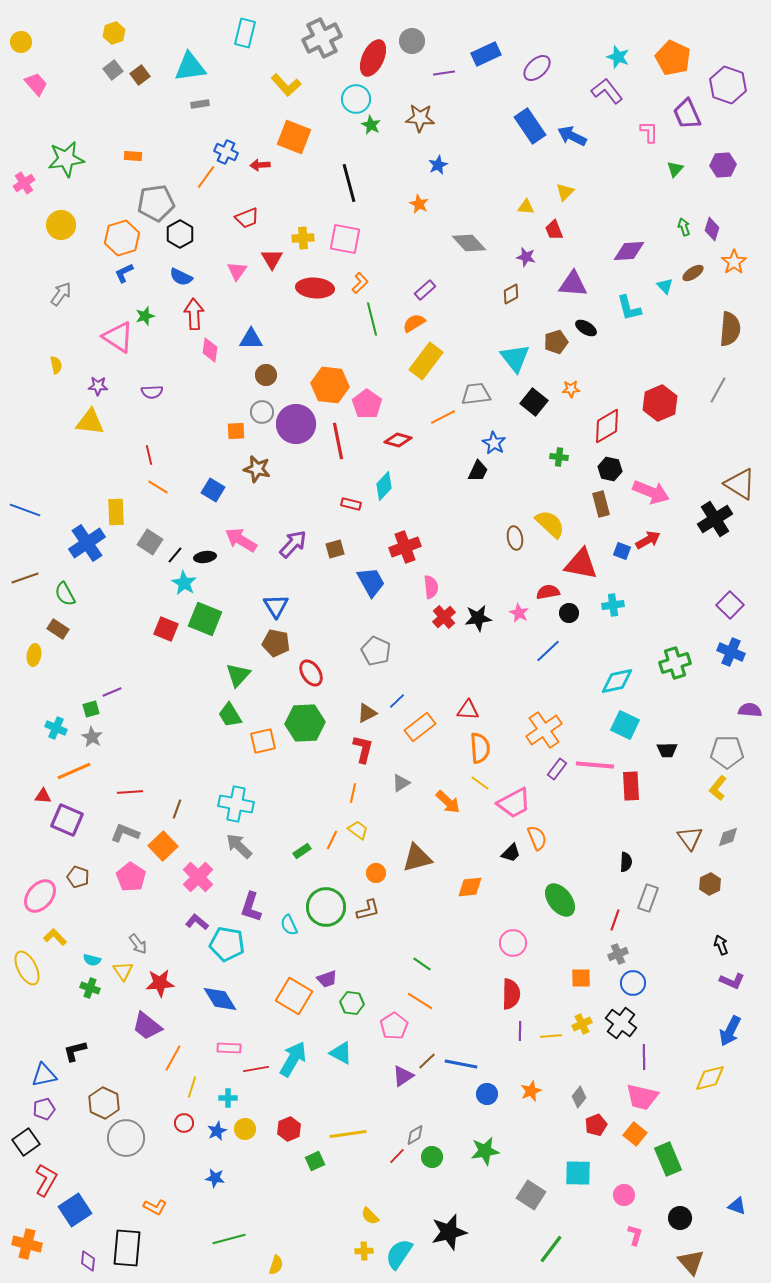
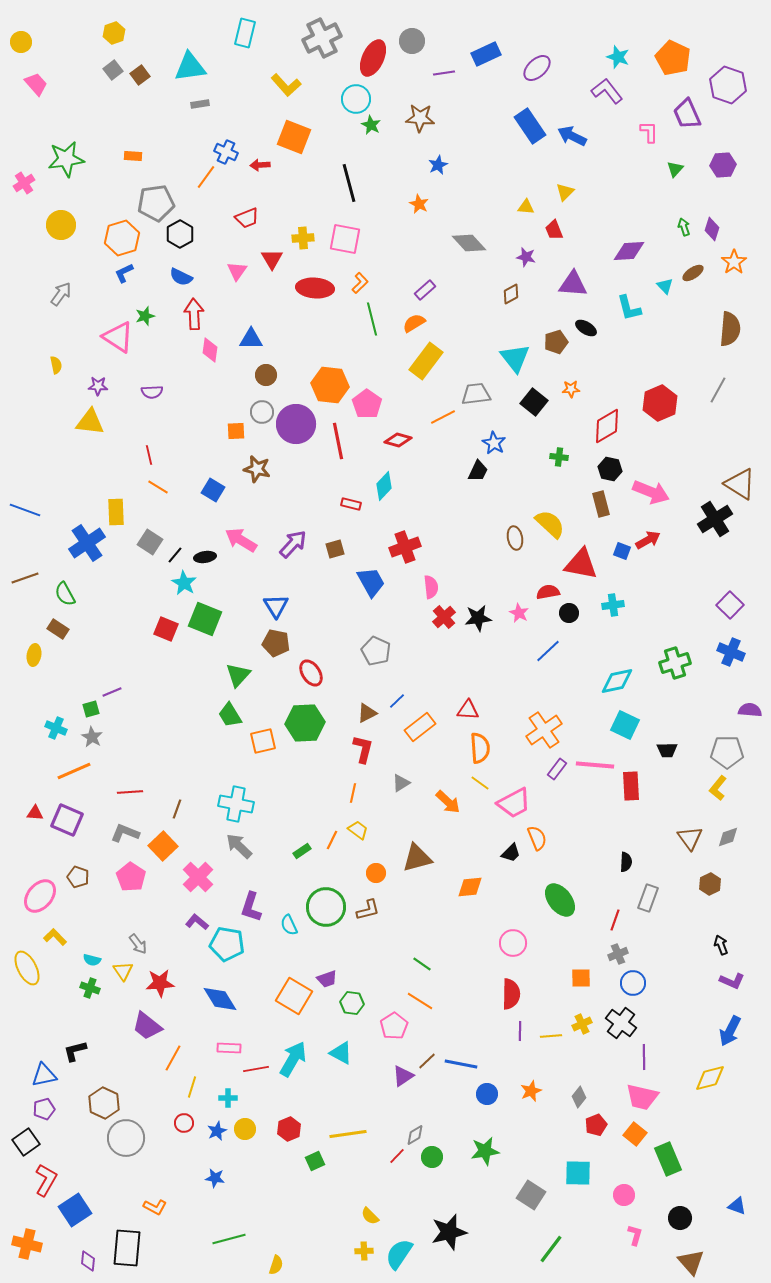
red triangle at (43, 796): moved 8 px left, 17 px down
